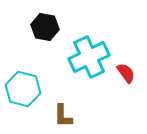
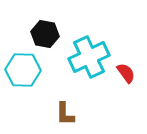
black hexagon: moved 7 px down
cyan hexagon: moved 19 px up; rotated 12 degrees counterclockwise
brown L-shape: moved 2 px right, 2 px up
